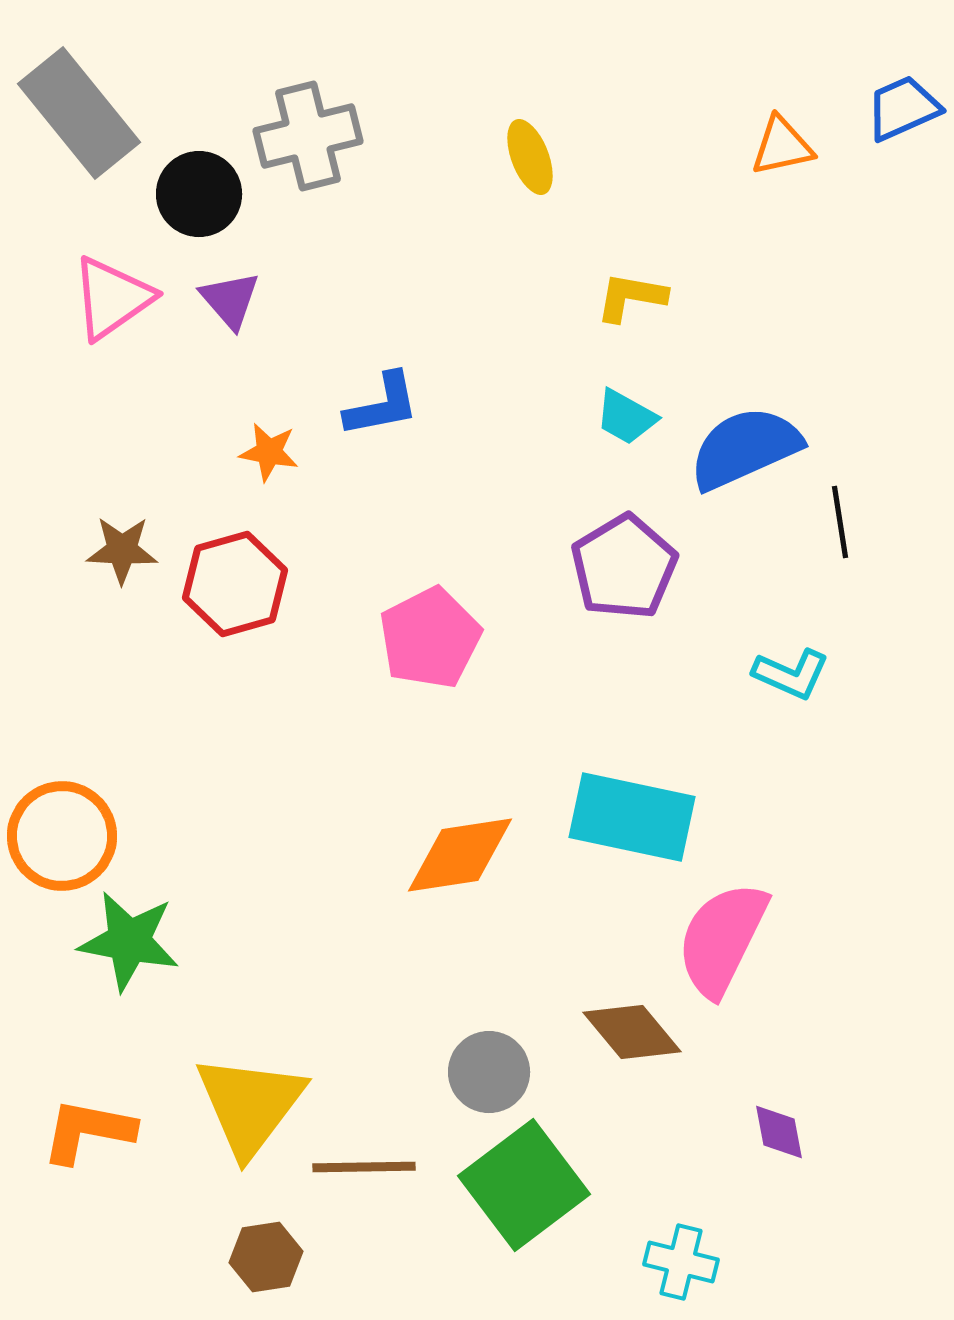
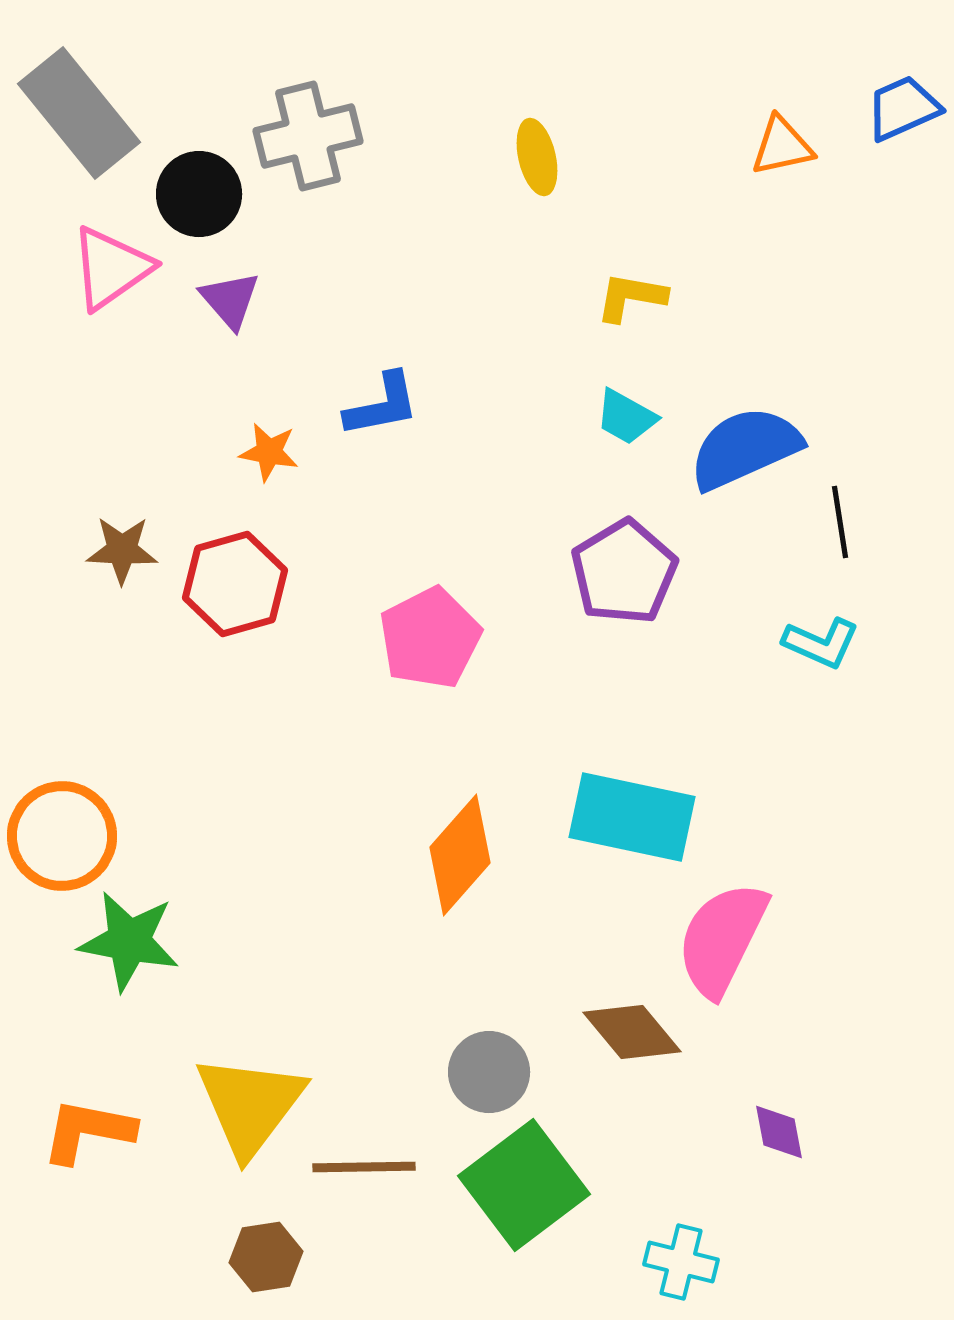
yellow ellipse: moved 7 px right; rotated 8 degrees clockwise
pink triangle: moved 1 px left, 30 px up
purple pentagon: moved 5 px down
cyan L-shape: moved 30 px right, 31 px up
orange diamond: rotated 40 degrees counterclockwise
